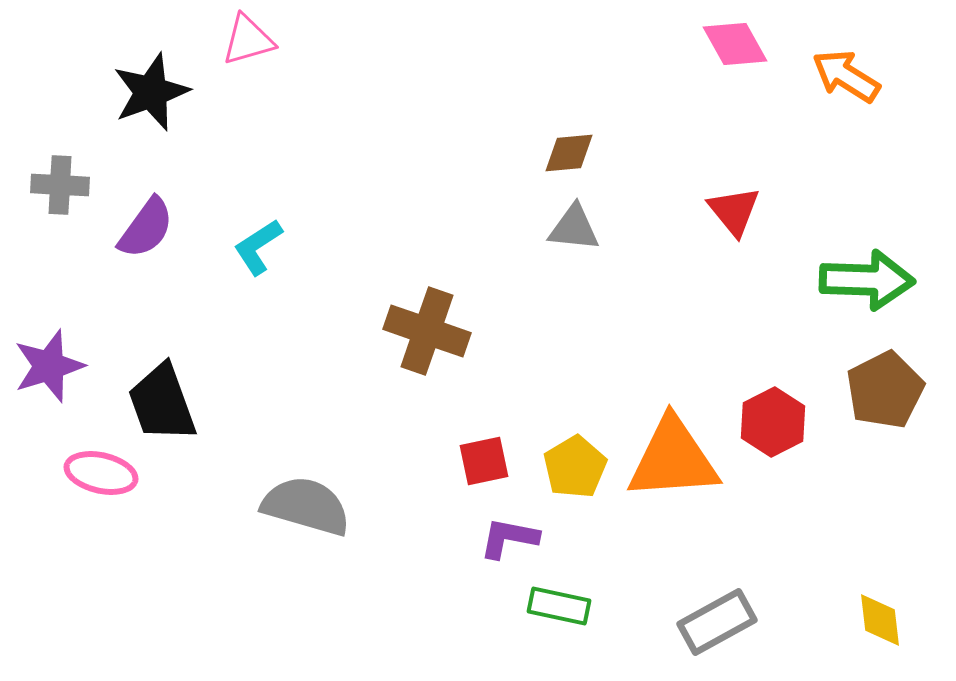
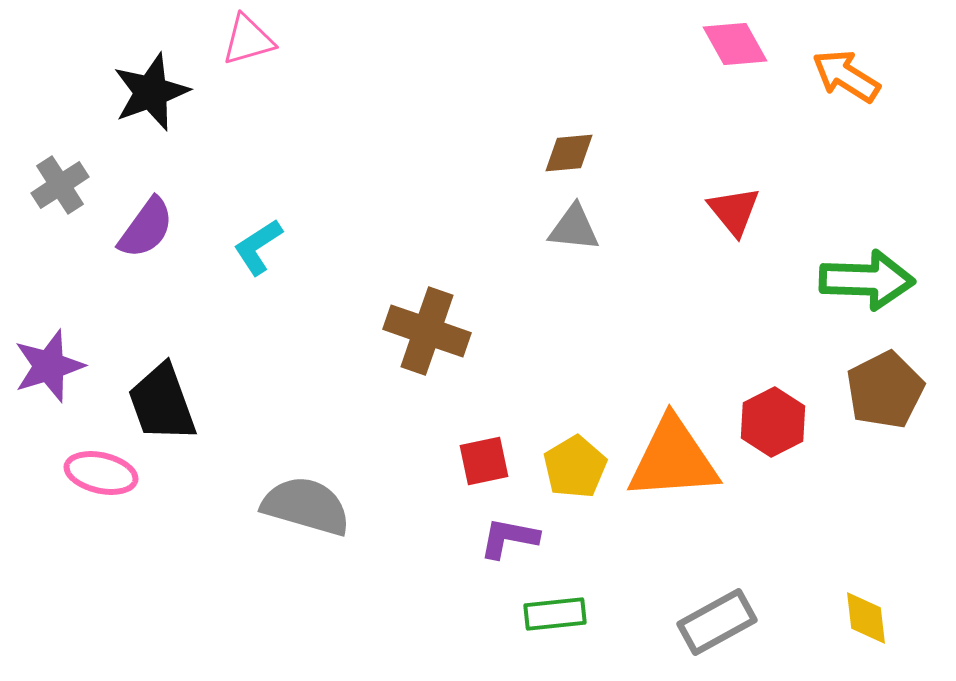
gray cross: rotated 36 degrees counterclockwise
green rectangle: moved 4 px left, 8 px down; rotated 18 degrees counterclockwise
yellow diamond: moved 14 px left, 2 px up
